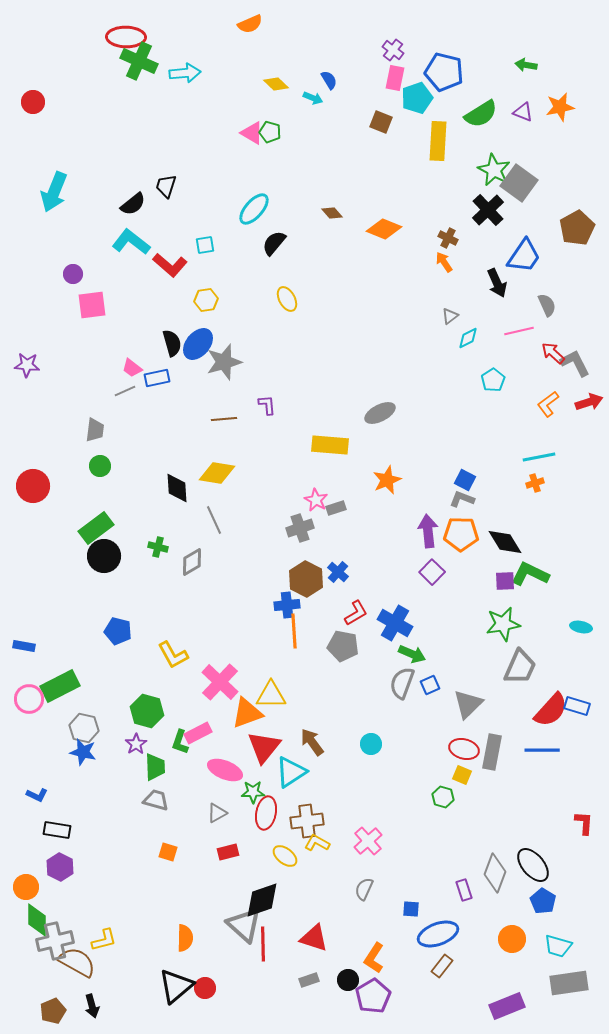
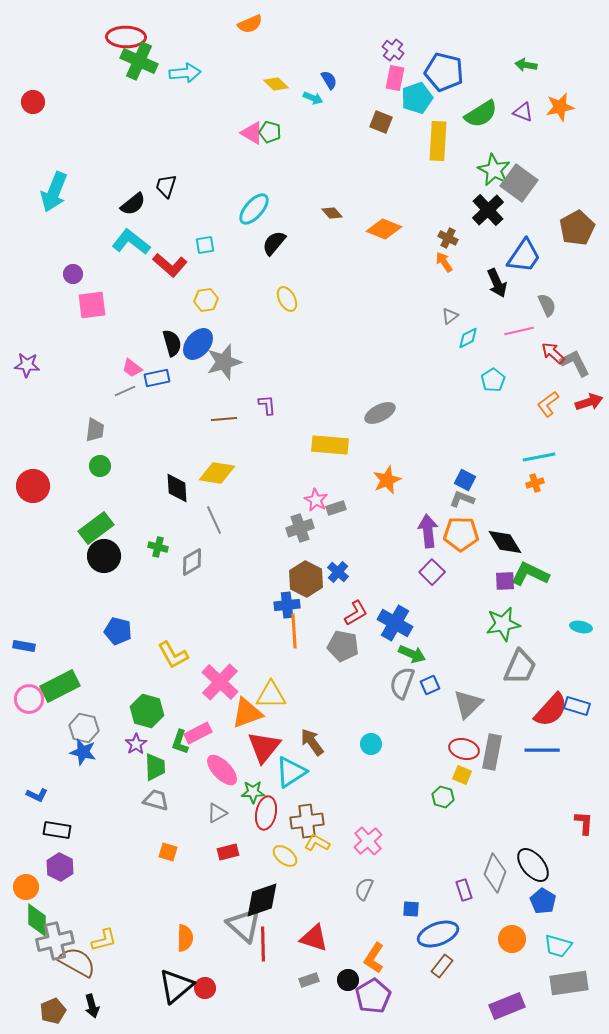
pink ellipse at (225, 770): moved 3 px left; rotated 24 degrees clockwise
